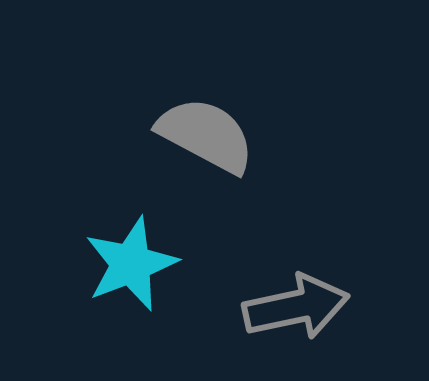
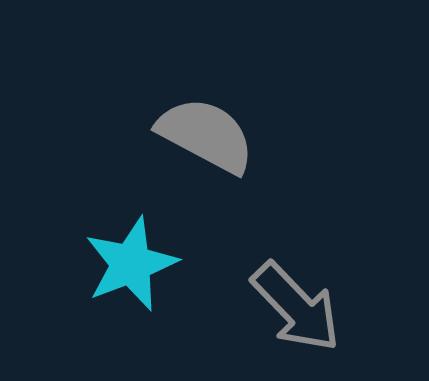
gray arrow: rotated 58 degrees clockwise
